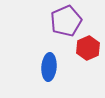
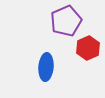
blue ellipse: moved 3 px left
